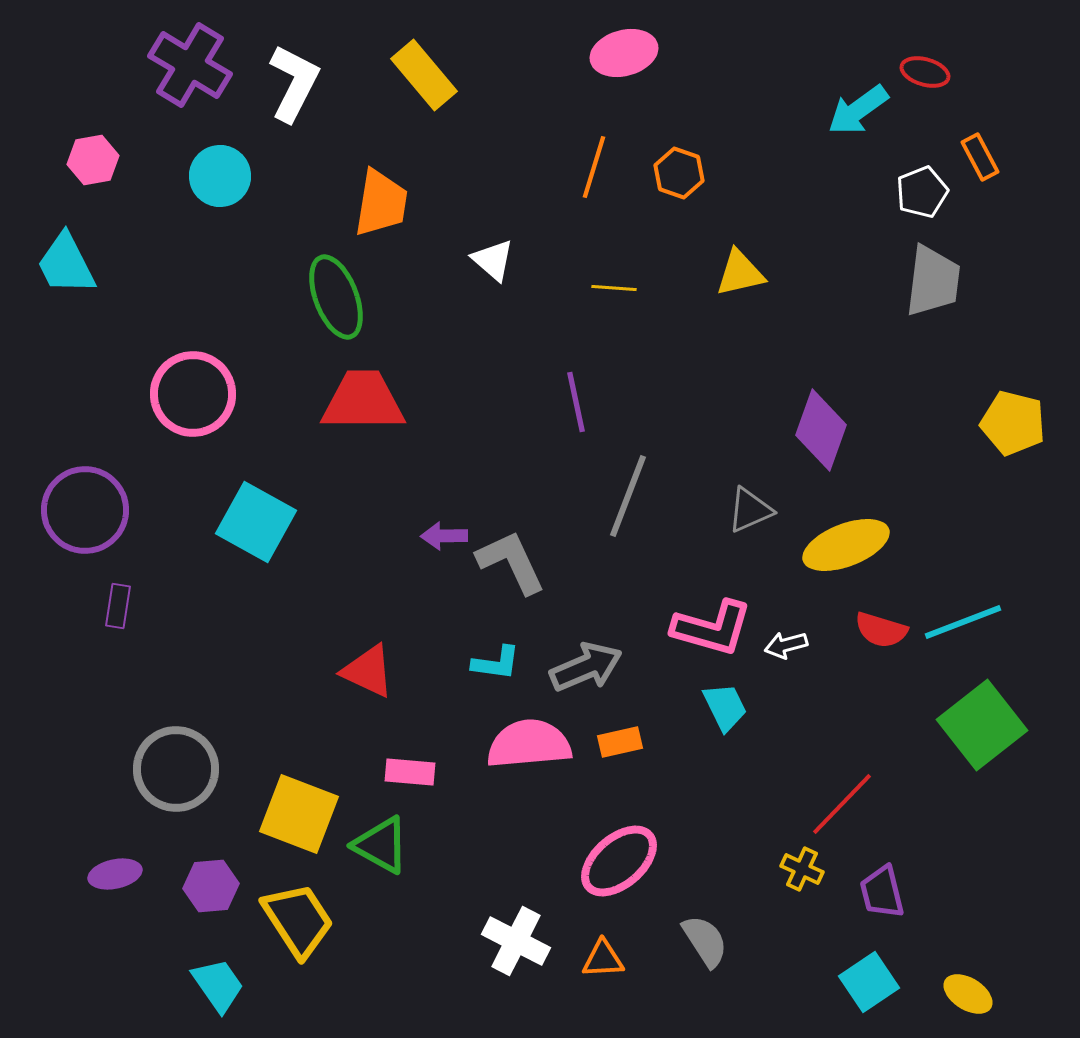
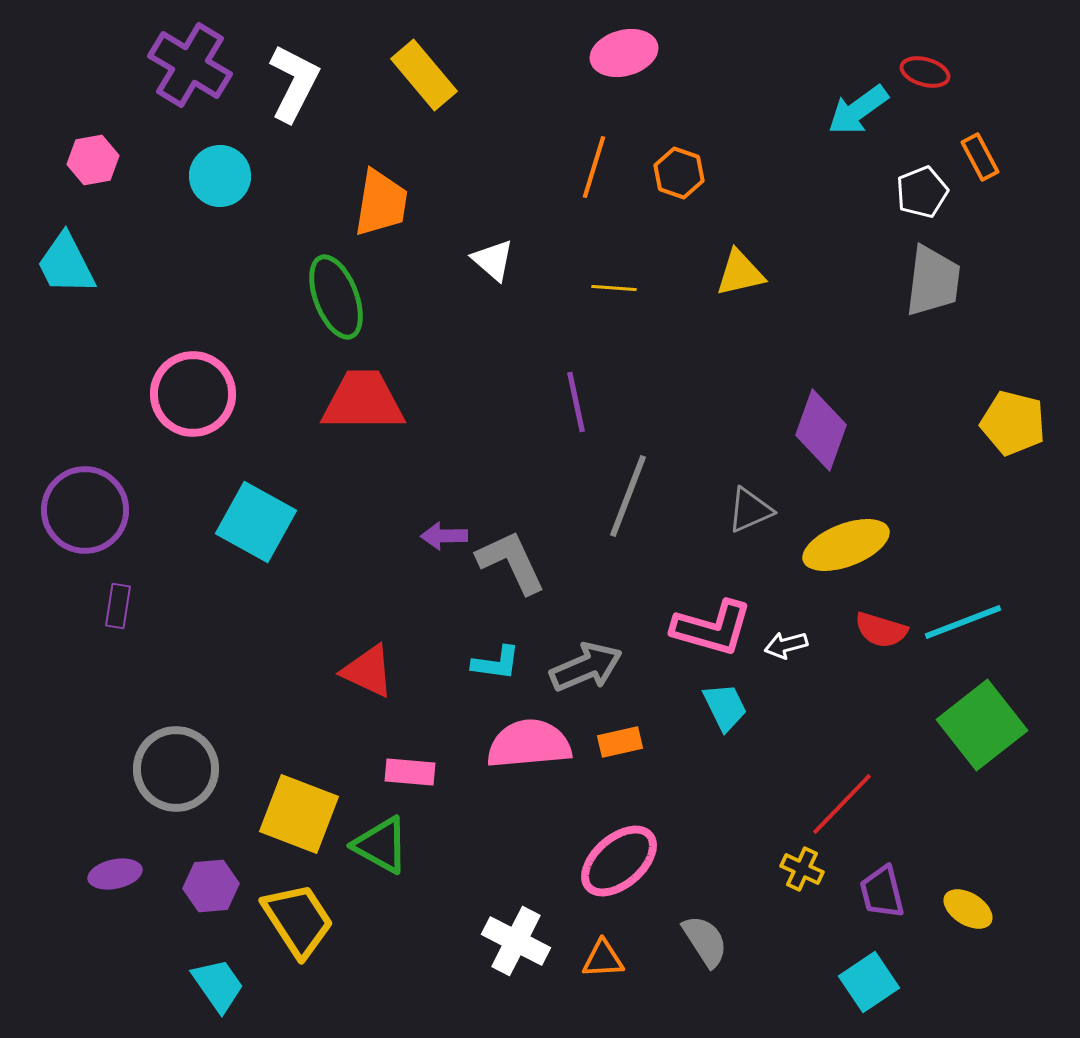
yellow ellipse at (968, 994): moved 85 px up
